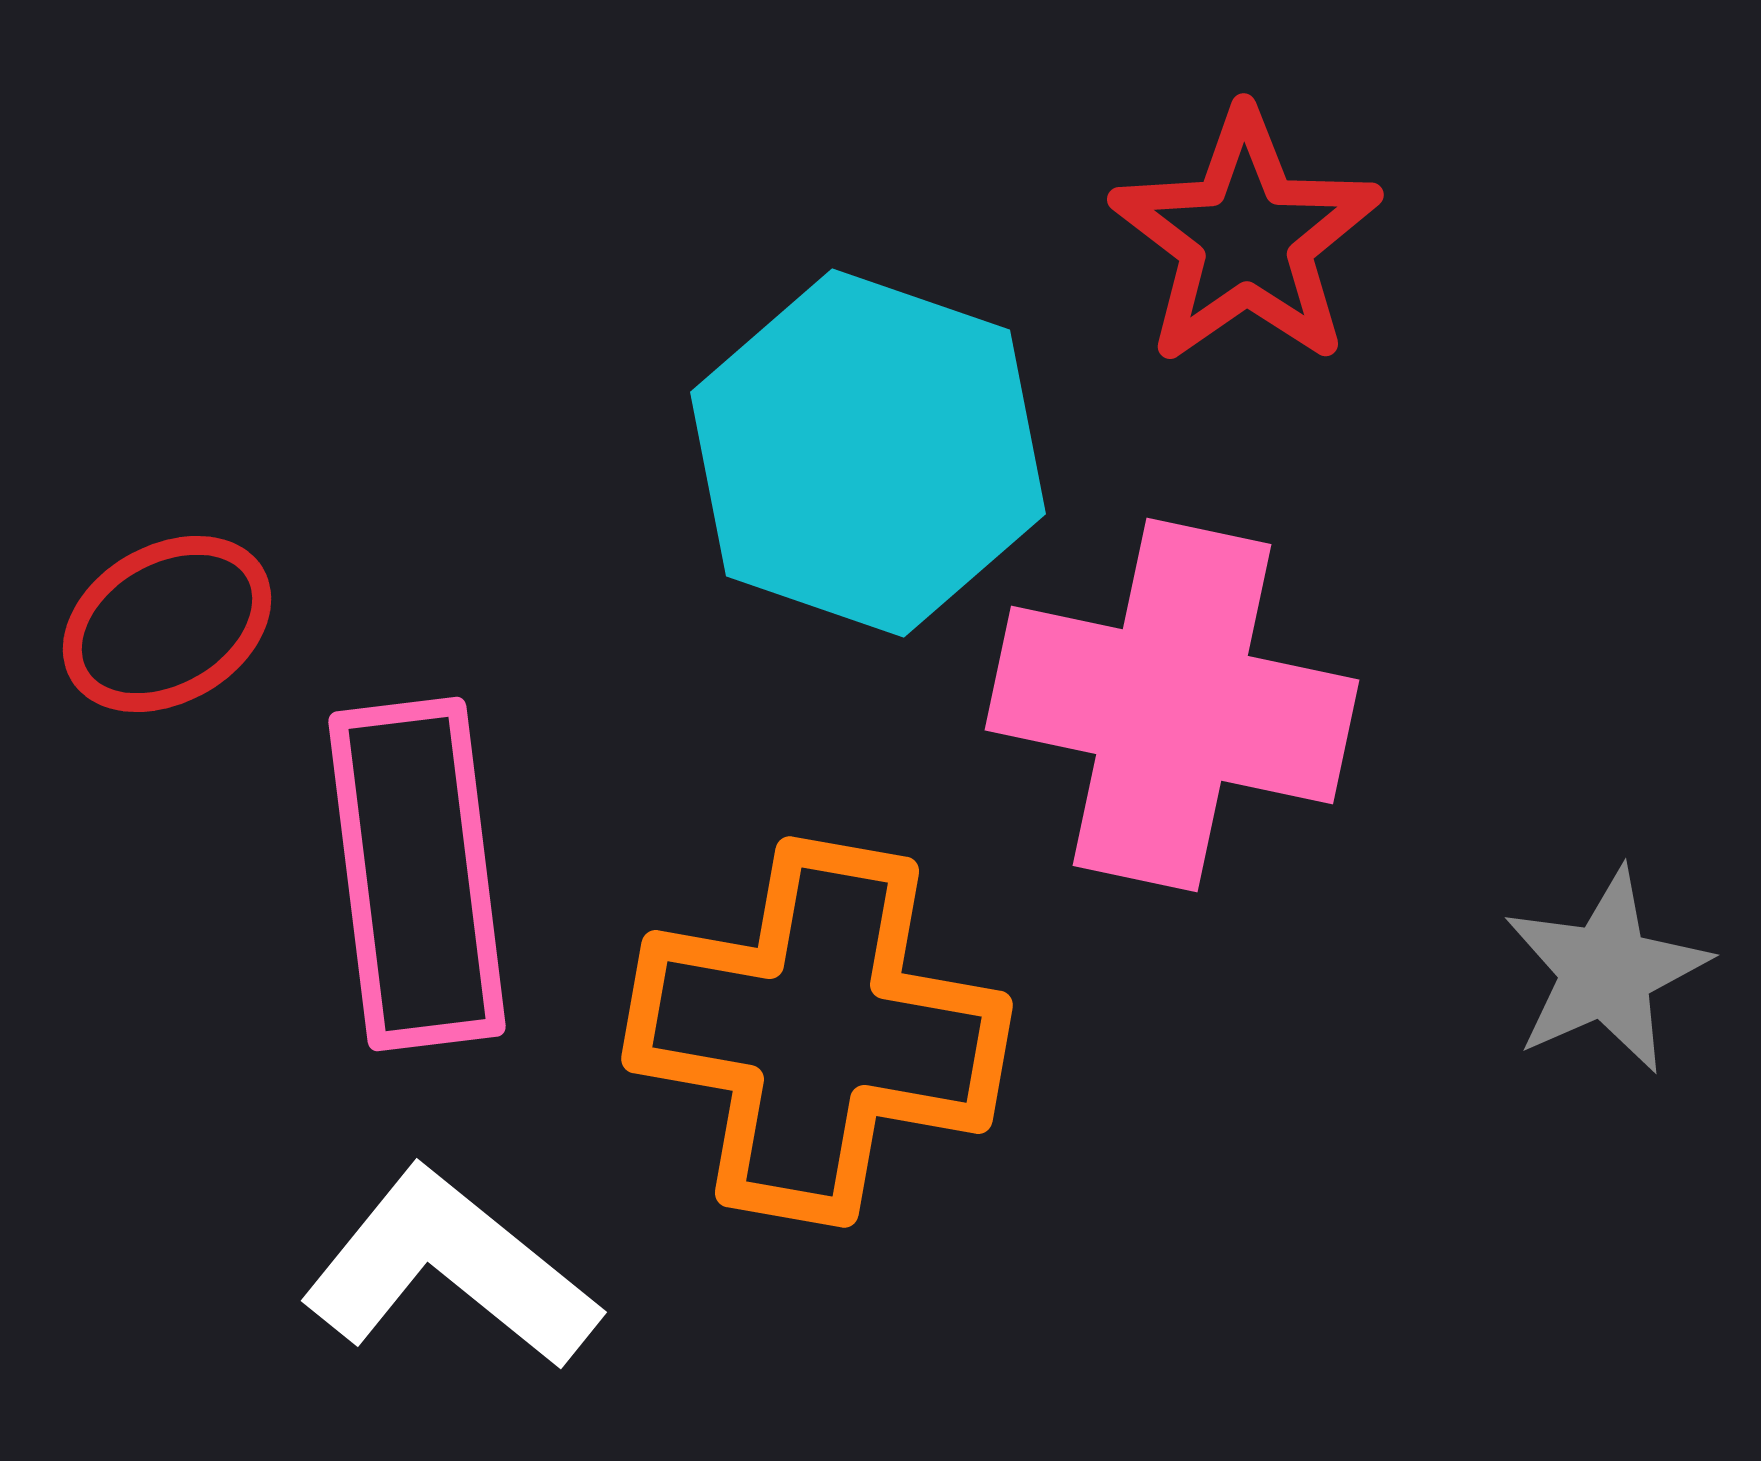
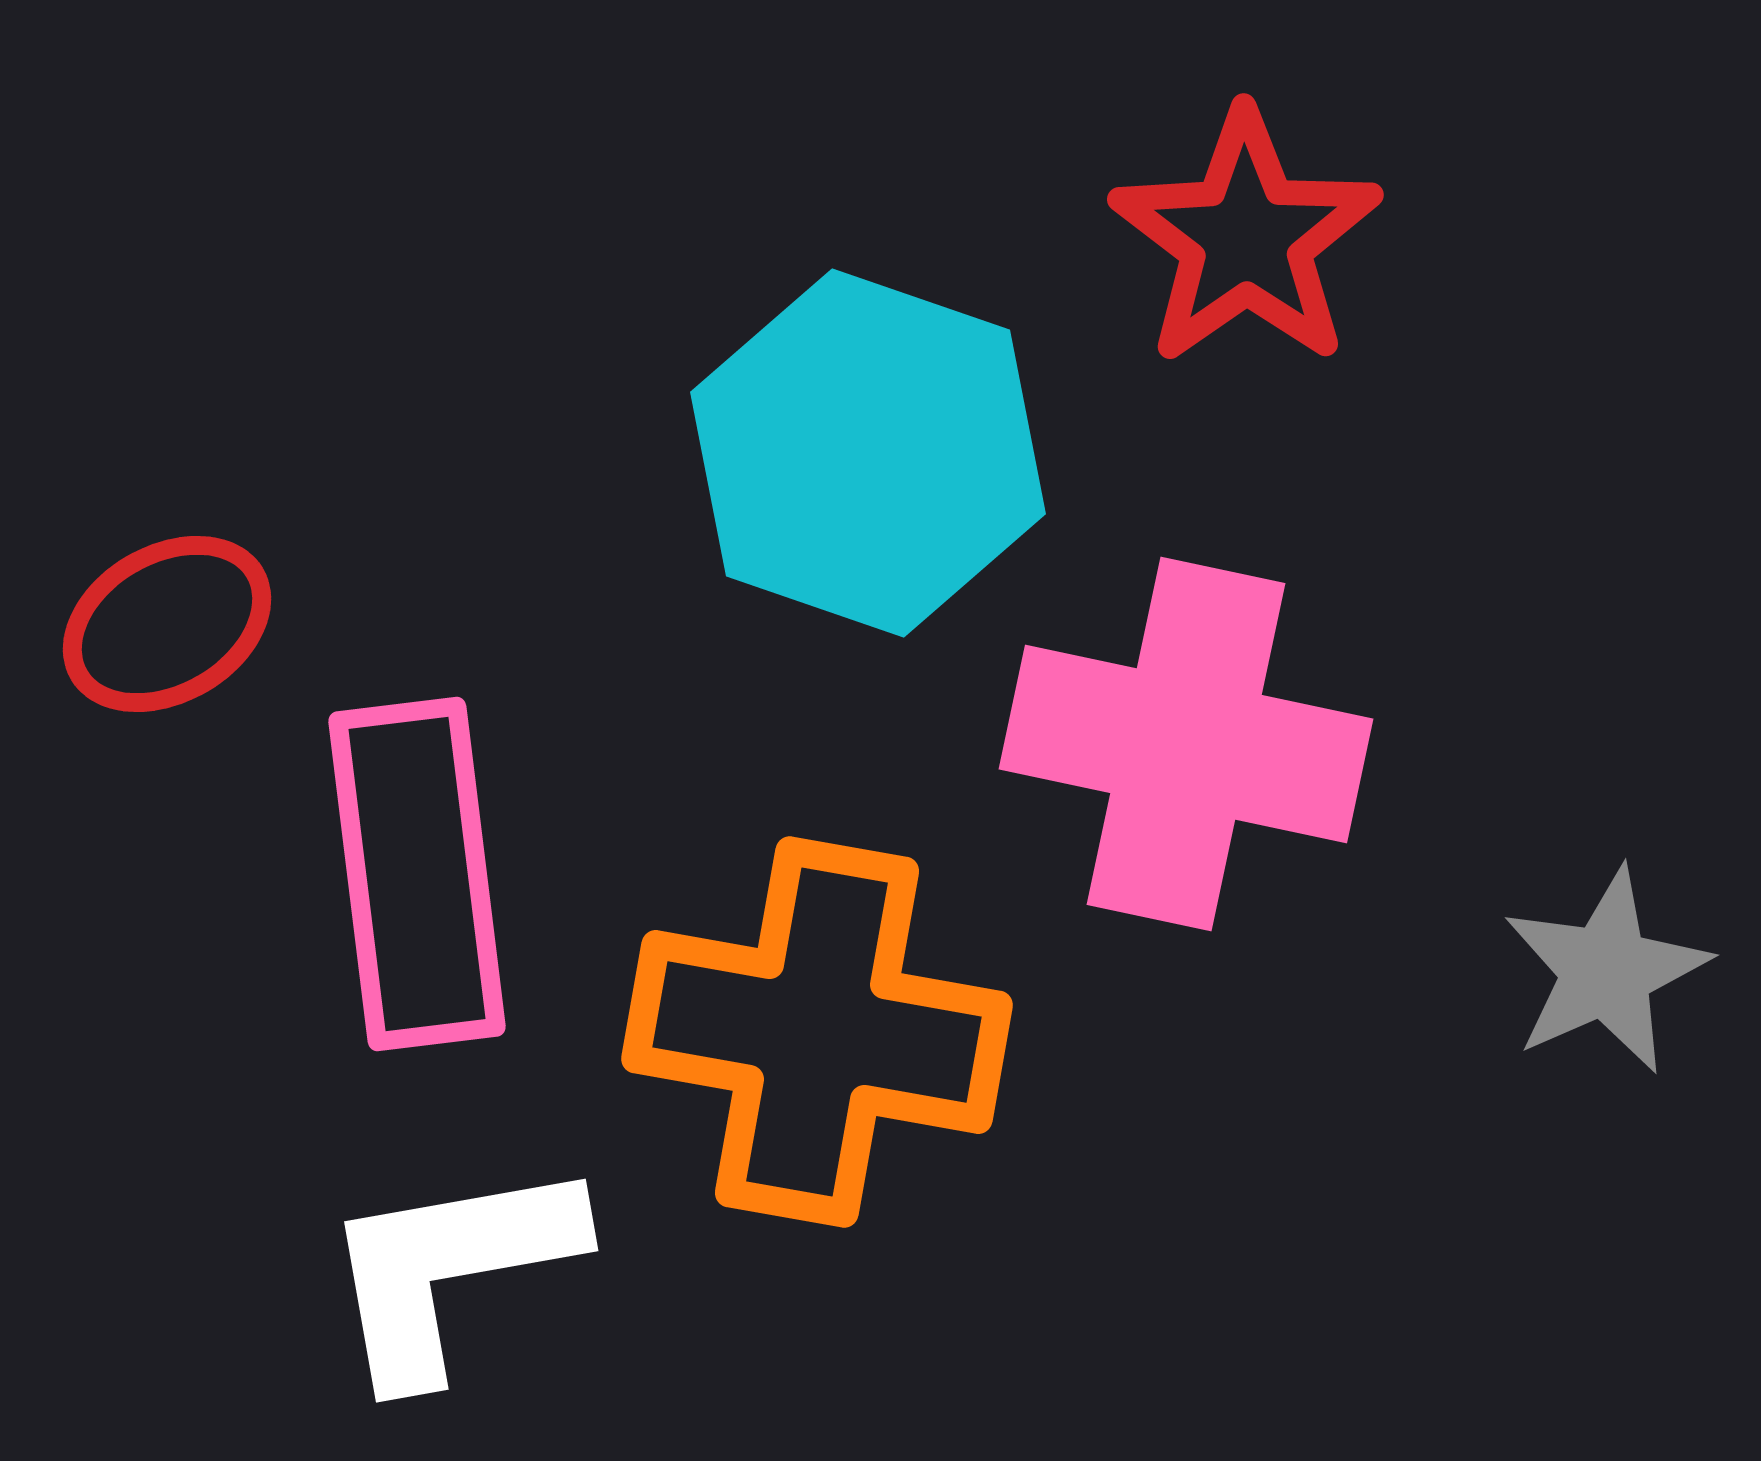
pink cross: moved 14 px right, 39 px down
white L-shape: rotated 49 degrees counterclockwise
